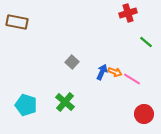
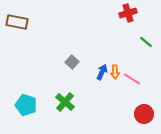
orange arrow: rotated 64 degrees clockwise
